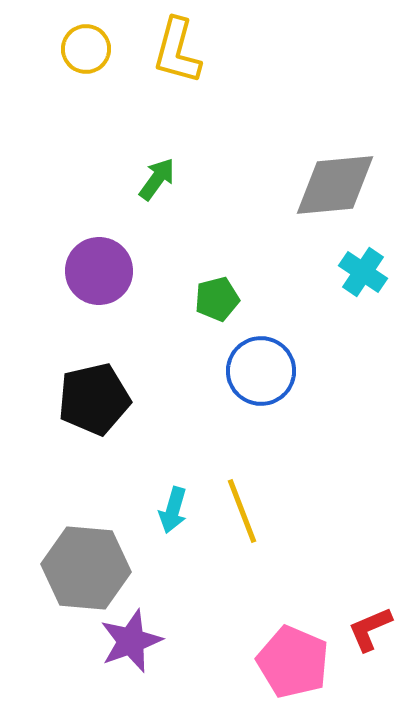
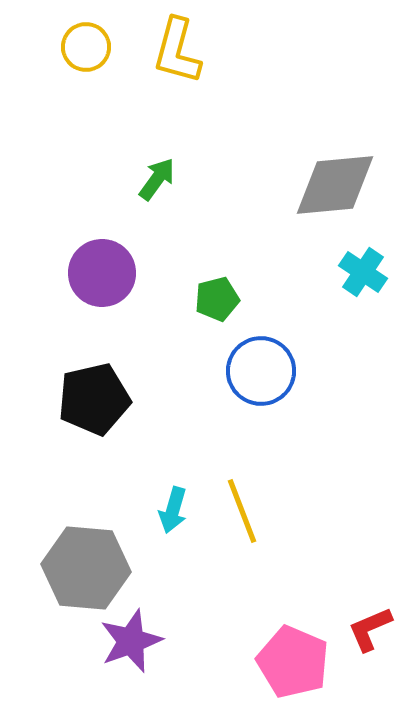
yellow circle: moved 2 px up
purple circle: moved 3 px right, 2 px down
